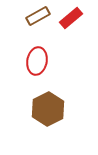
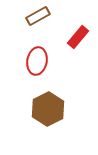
red rectangle: moved 7 px right, 19 px down; rotated 10 degrees counterclockwise
